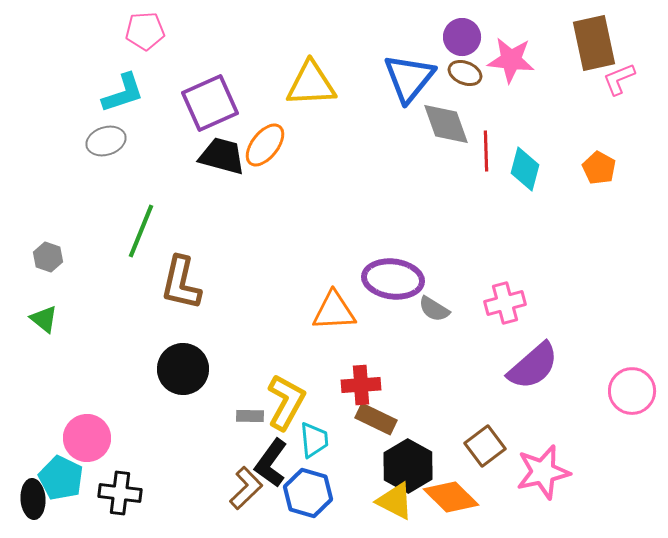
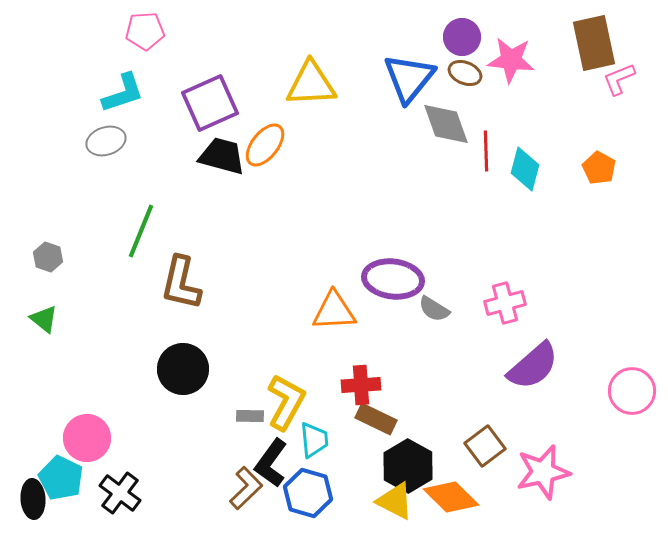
black cross at (120, 493): rotated 30 degrees clockwise
